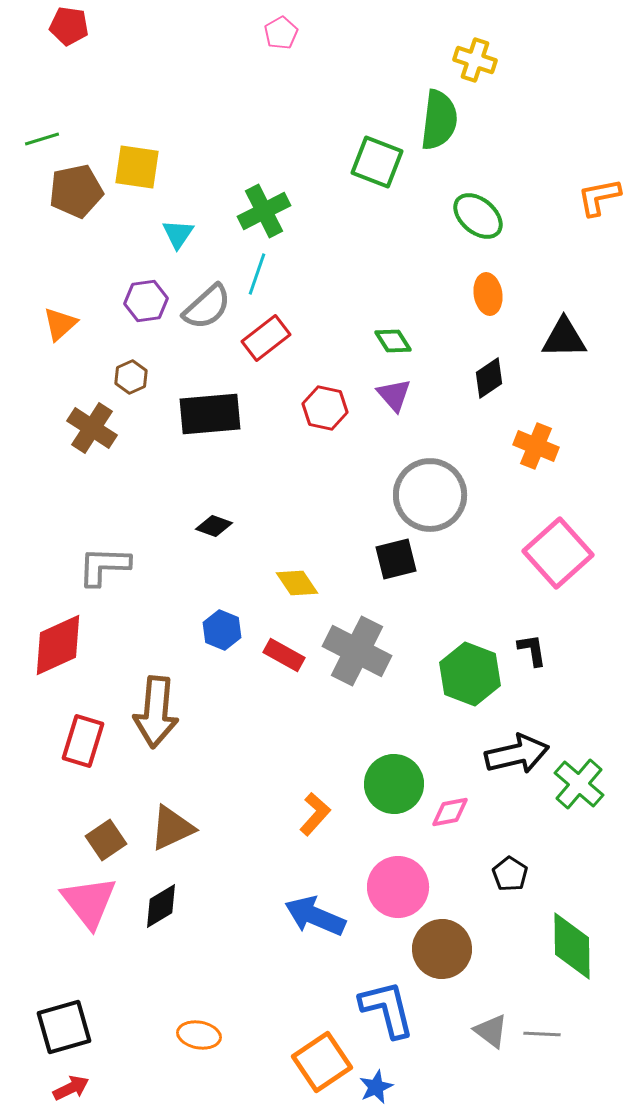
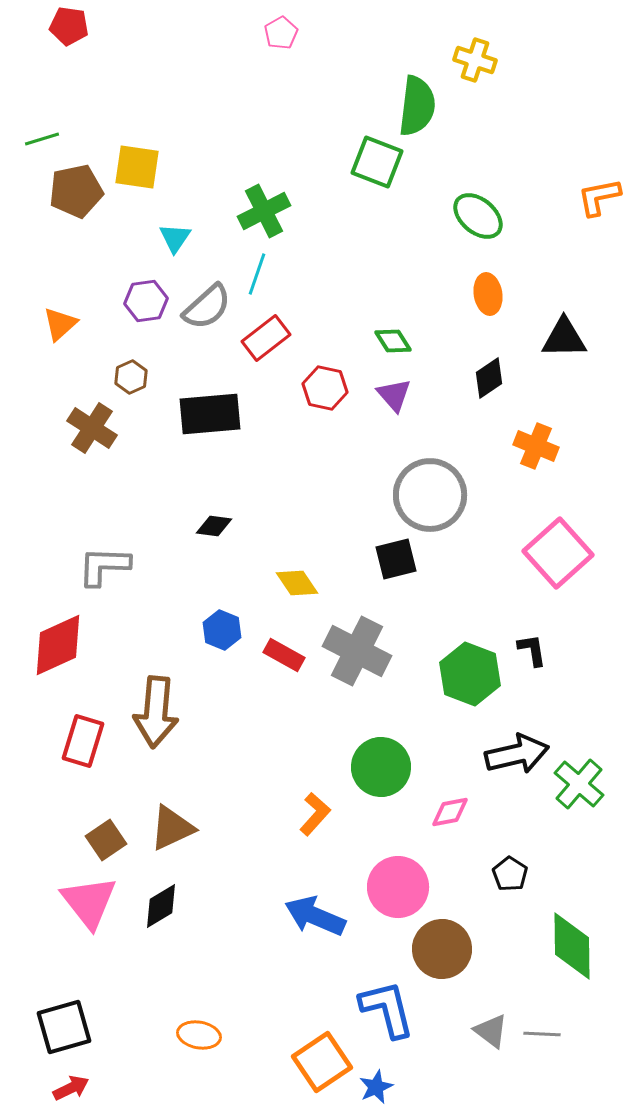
green semicircle at (439, 120): moved 22 px left, 14 px up
cyan triangle at (178, 234): moved 3 px left, 4 px down
red hexagon at (325, 408): moved 20 px up
black diamond at (214, 526): rotated 12 degrees counterclockwise
green circle at (394, 784): moved 13 px left, 17 px up
